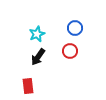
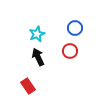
black arrow: rotated 120 degrees clockwise
red rectangle: rotated 28 degrees counterclockwise
